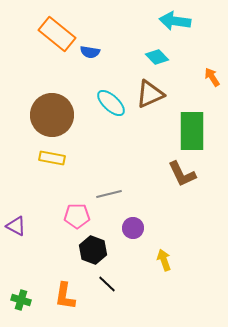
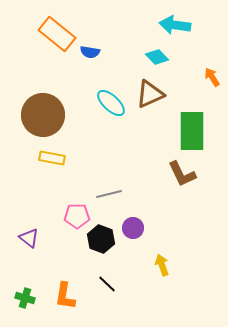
cyan arrow: moved 4 px down
brown circle: moved 9 px left
purple triangle: moved 13 px right, 12 px down; rotated 10 degrees clockwise
black hexagon: moved 8 px right, 11 px up
yellow arrow: moved 2 px left, 5 px down
green cross: moved 4 px right, 2 px up
